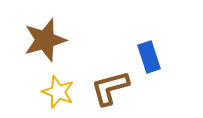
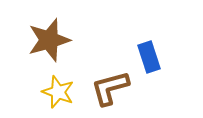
brown star: moved 4 px right
